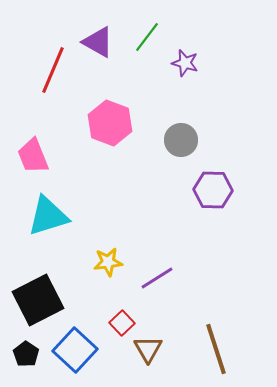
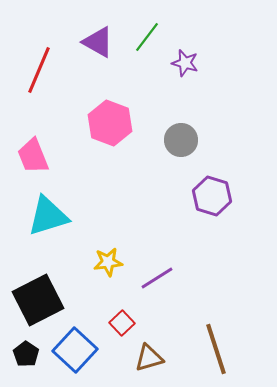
red line: moved 14 px left
purple hexagon: moved 1 px left, 6 px down; rotated 15 degrees clockwise
brown triangle: moved 1 px right, 9 px down; rotated 44 degrees clockwise
